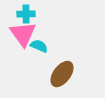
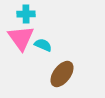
pink triangle: moved 2 px left, 4 px down
cyan semicircle: moved 4 px right, 1 px up
